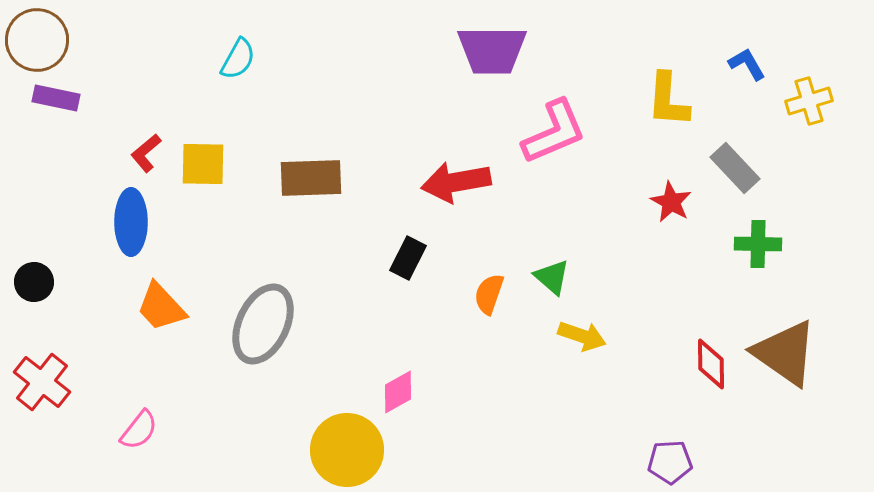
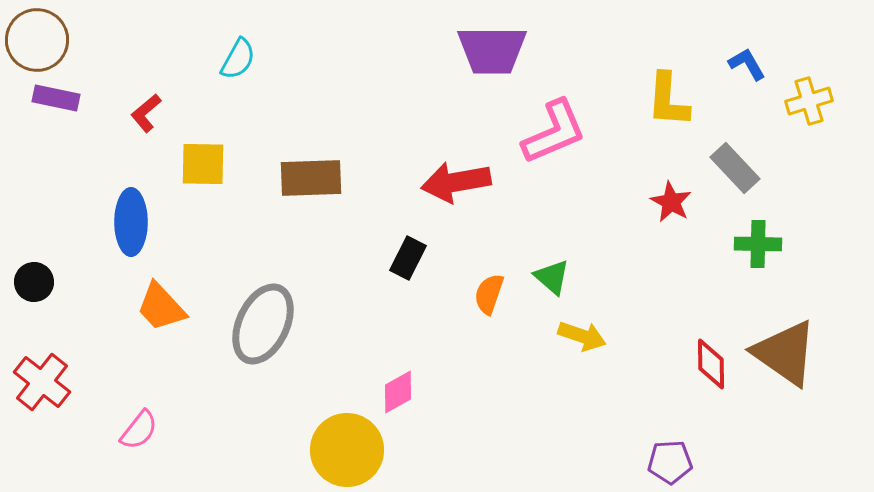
red L-shape: moved 40 px up
